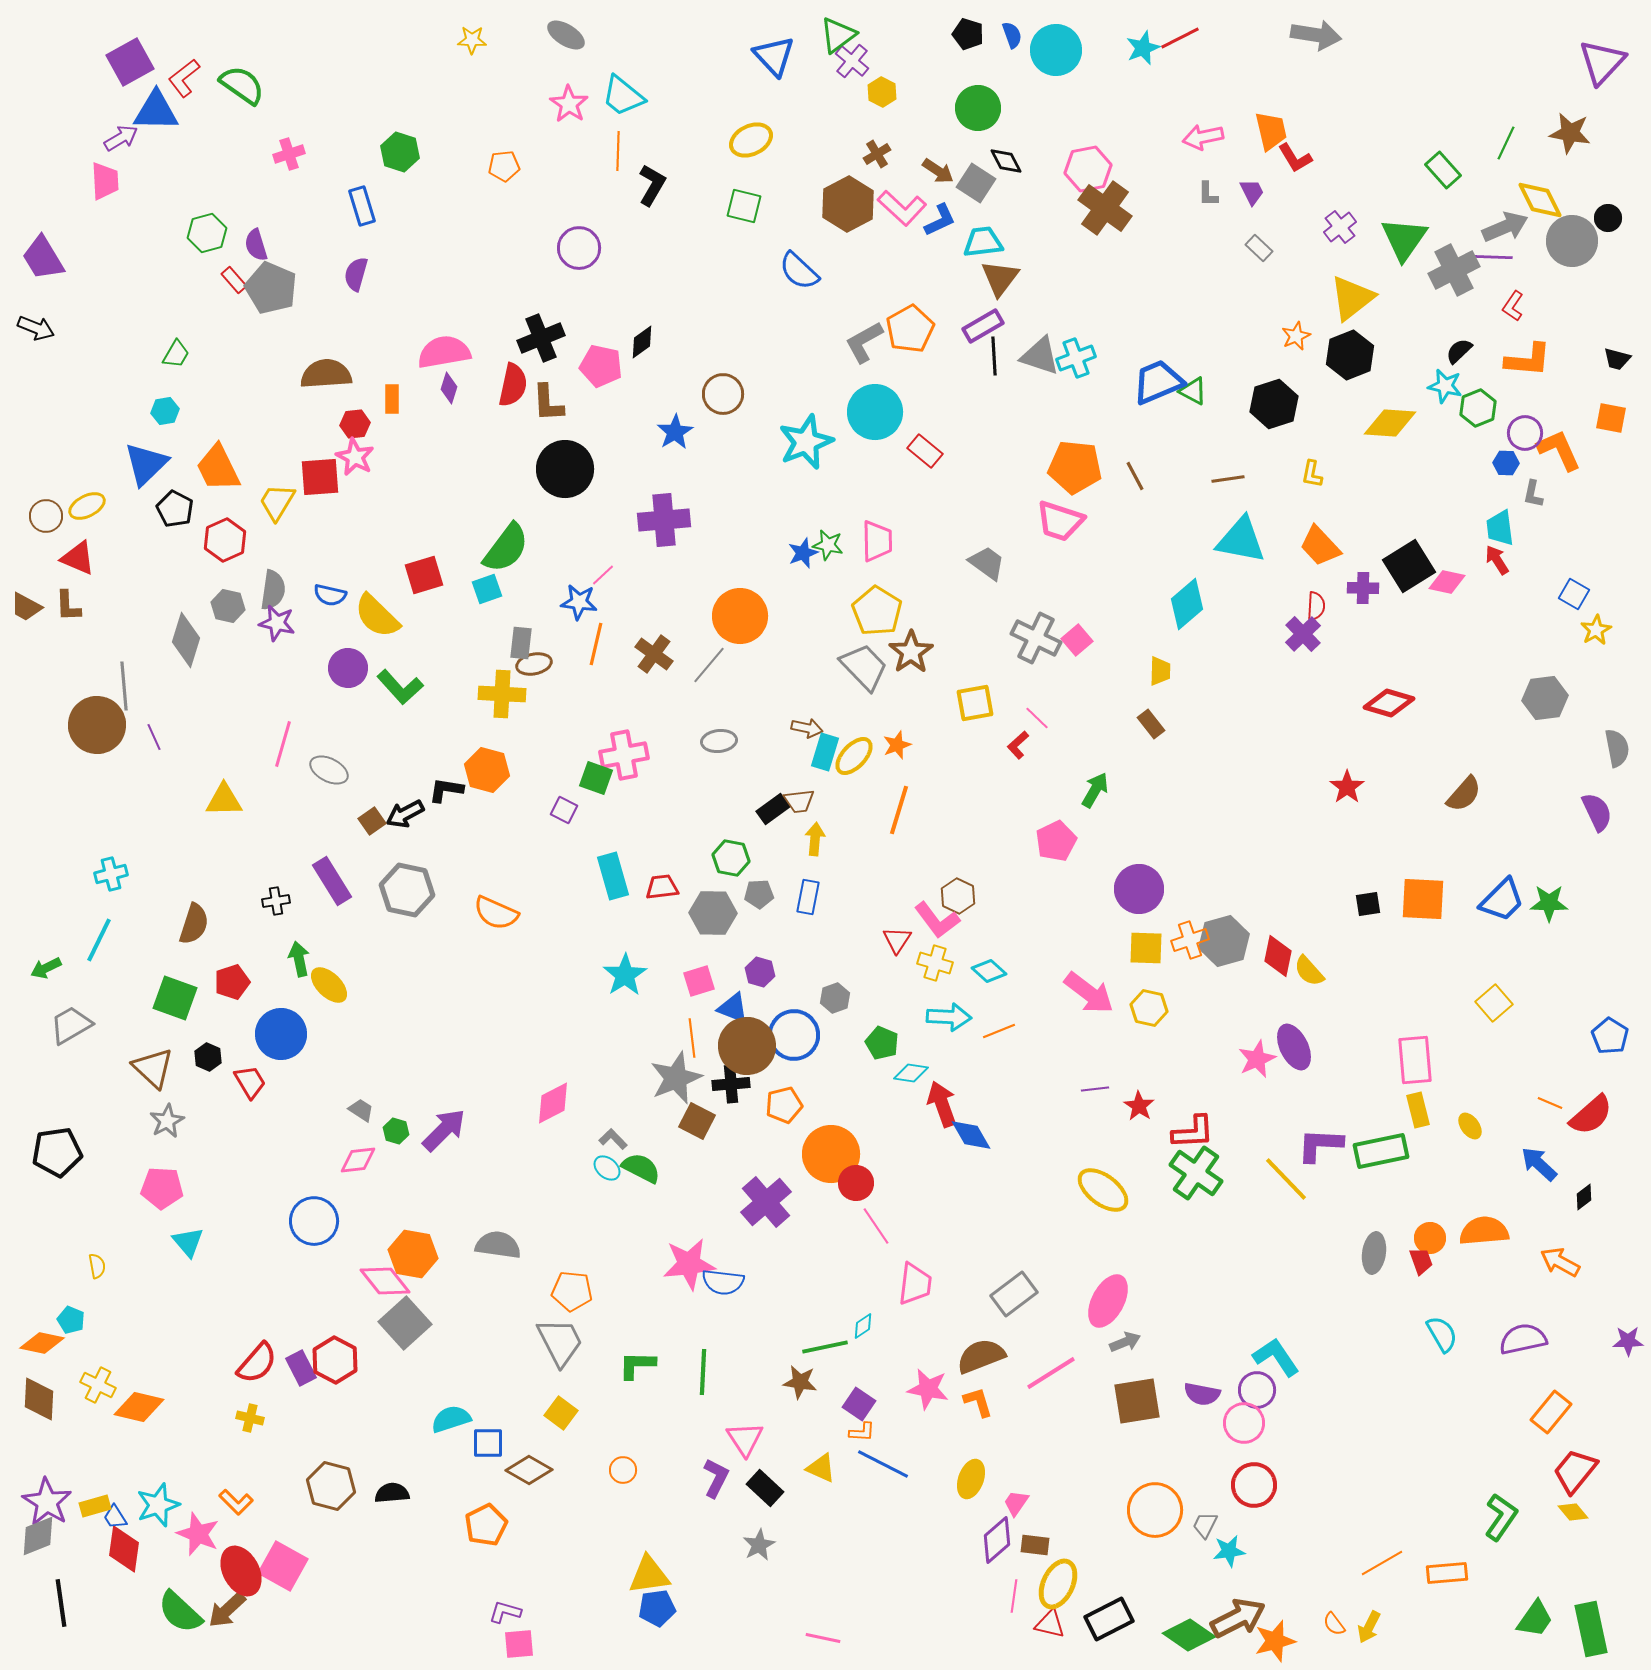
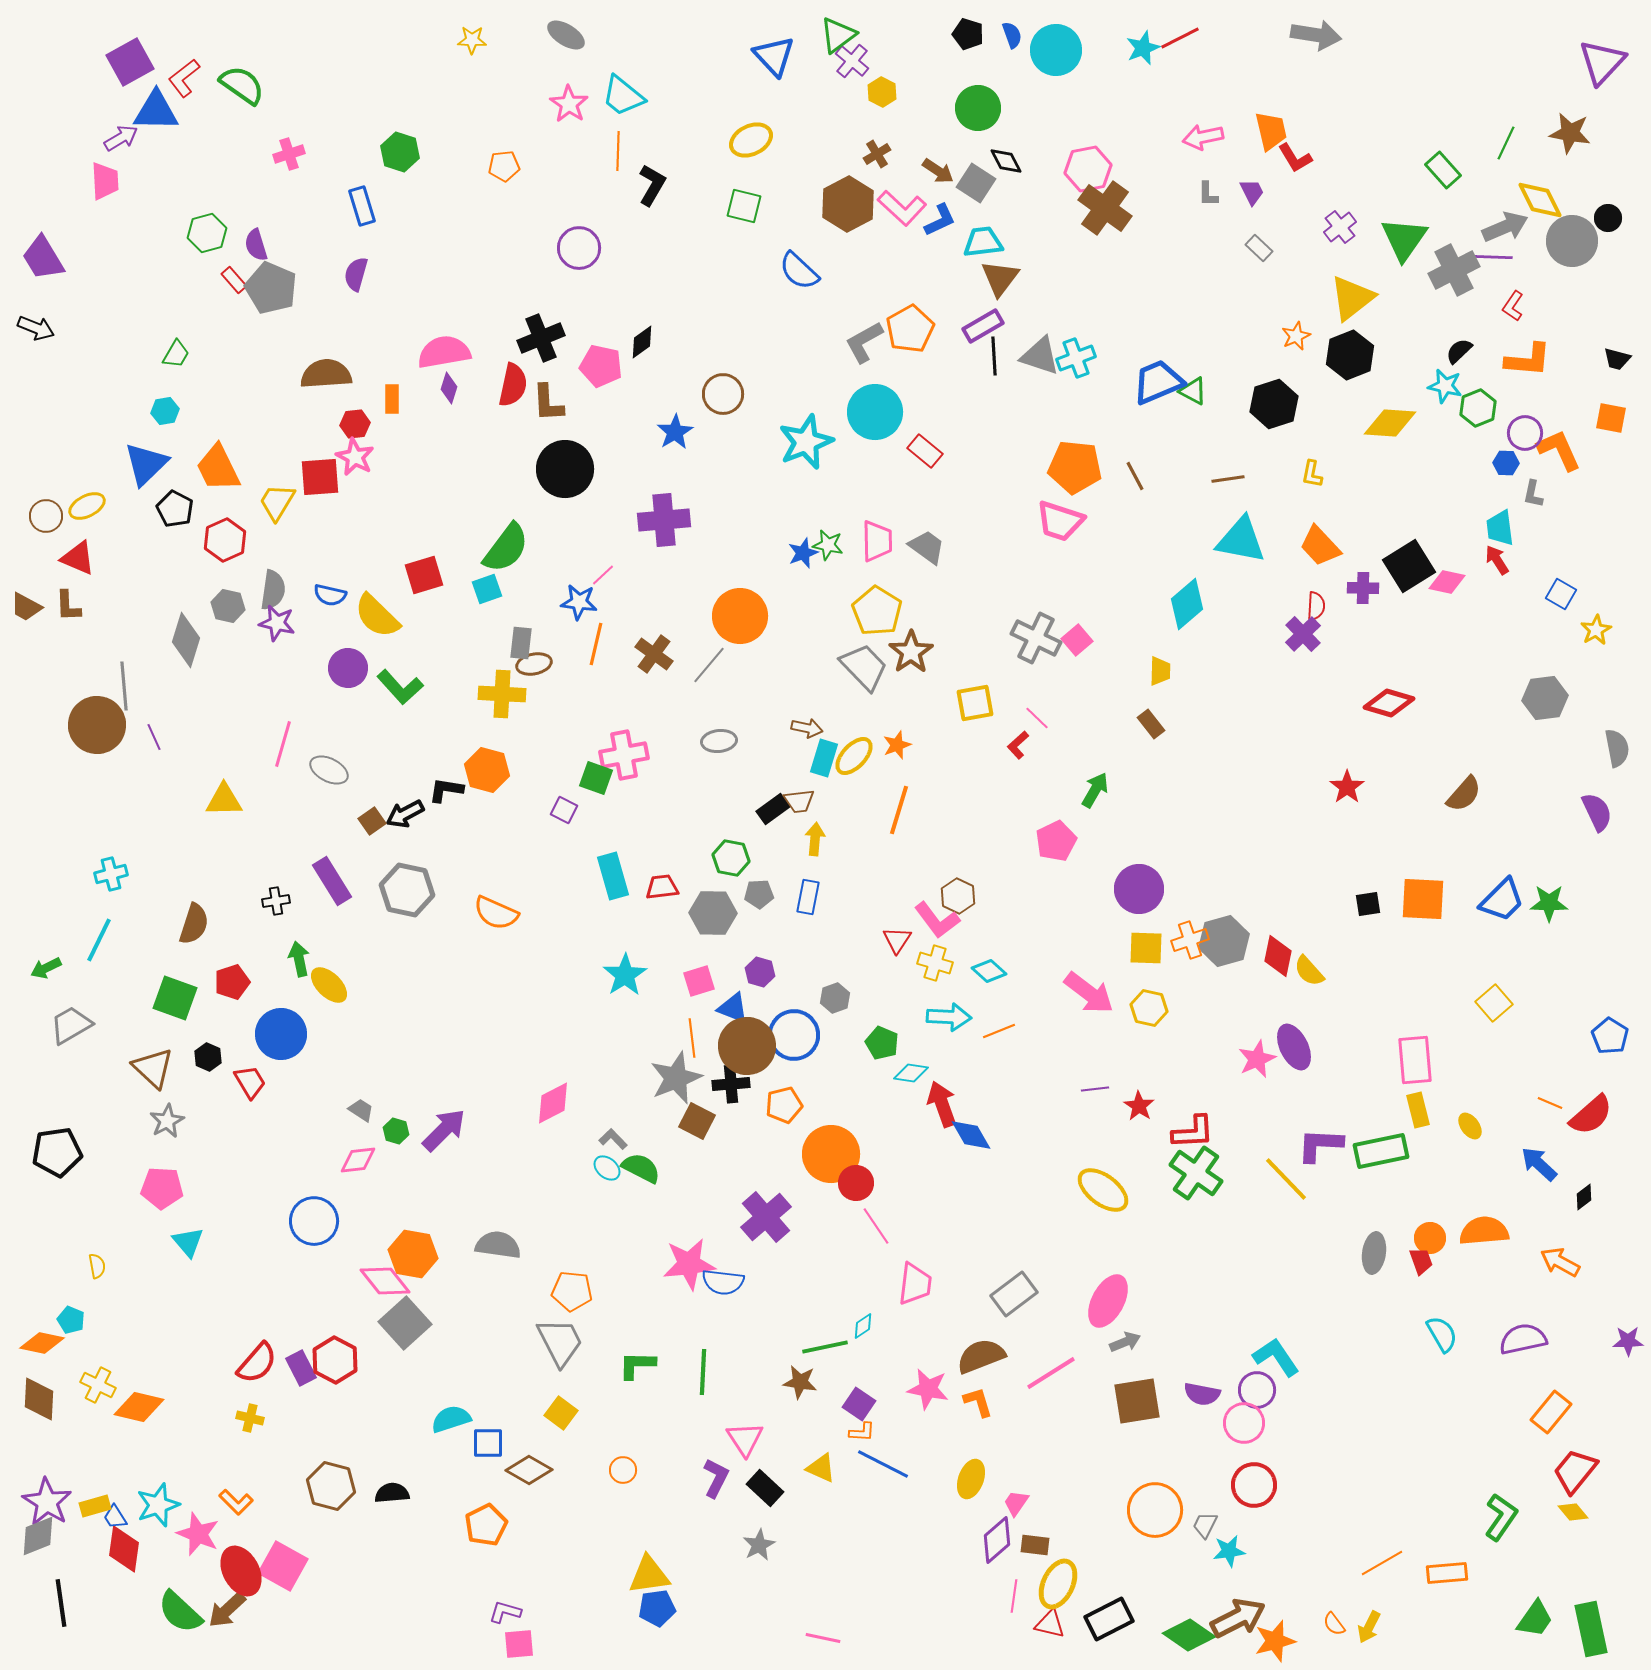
gray trapezoid at (987, 563): moved 60 px left, 16 px up
blue square at (1574, 594): moved 13 px left
cyan rectangle at (825, 752): moved 1 px left, 6 px down
purple cross at (766, 1202): moved 15 px down
